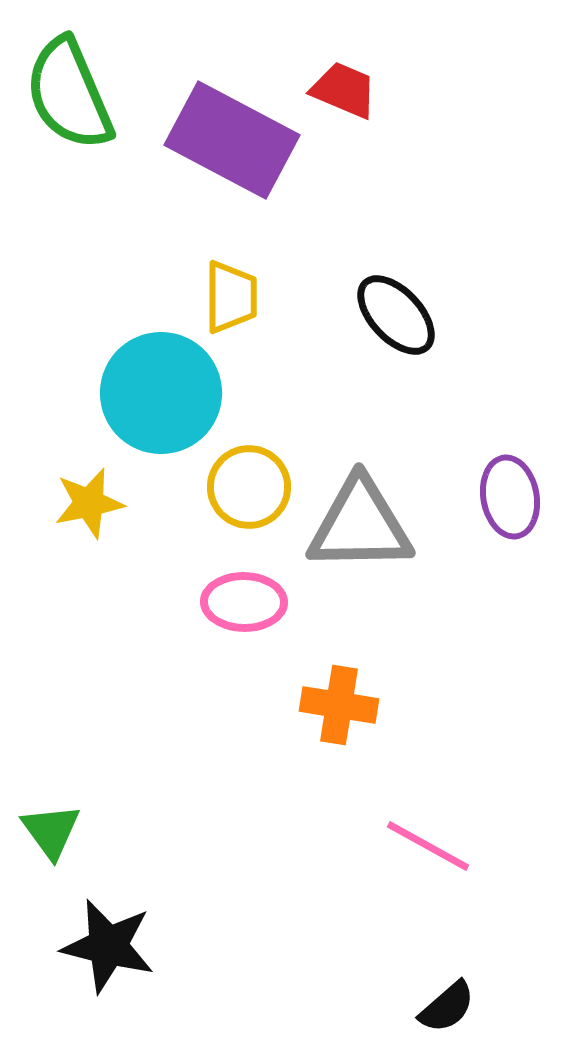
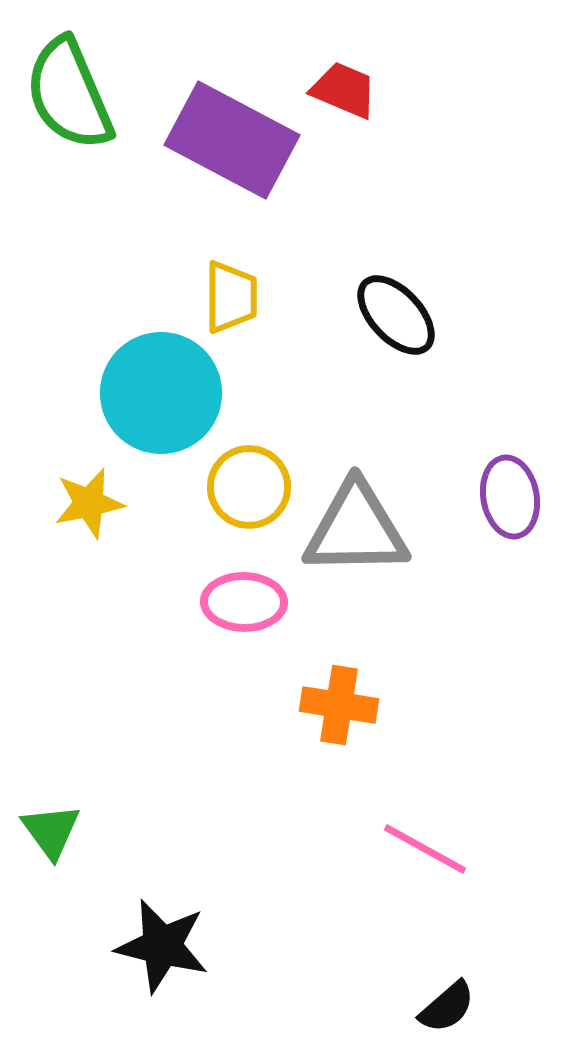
gray triangle: moved 4 px left, 4 px down
pink line: moved 3 px left, 3 px down
black star: moved 54 px right
